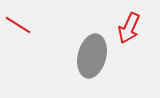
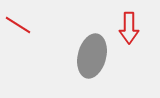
red arrow: rotated 24 degrees counterclockwise
